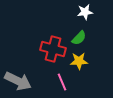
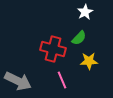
white star: rotated 21 degrees counterclockwise
yellow star: moved 10 px right
pink line: moved 2 px up
